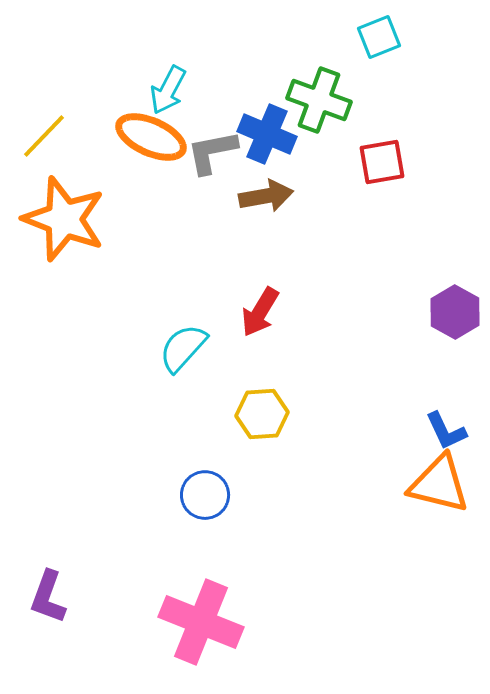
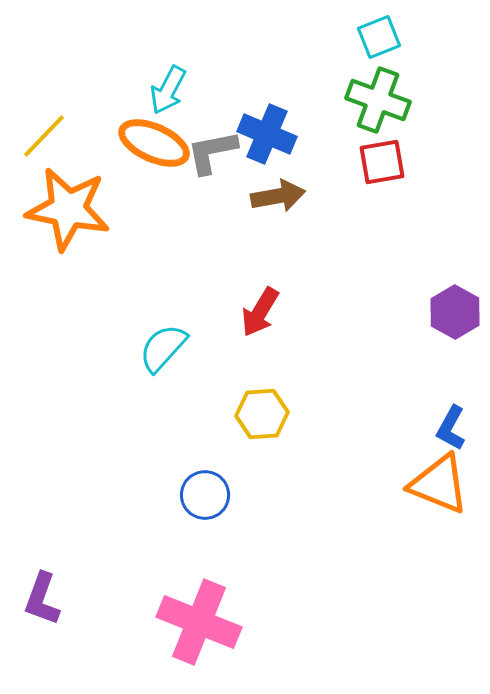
green cross: moved 59 px right
orange ellipse: moved 3 px right, 6 px down
brown arrow: moved 12 px right
orange star: moved 4 px right, 10 px up; rotated 10 degrees counterclockwise
cyan semicircle: moved 20 px left
blue L-shape: moved 5 px right, 3 px up; rotated 54 degrees clockwise
orange triangle: rotated 8 degrees clockwise
purple L-shape: moved 6 px left, 2 px down
pink cross: moved 2 px left
